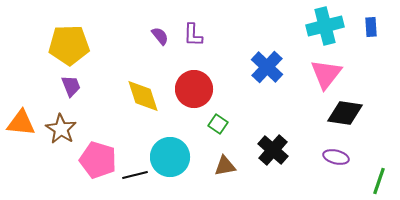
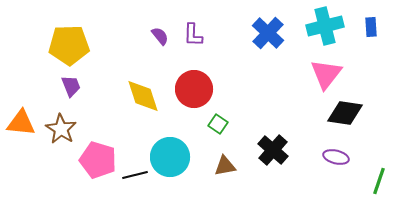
blue cross: moved 1 px right, 34 px up
